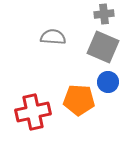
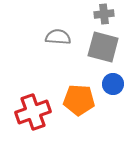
gray semicircle: moved 5 px right
gray square: rotated 8 degrees counterclockwise
blue circle: moved 5 px right, 2 px down
red cross: rotated 8 degrees counterclockwise
